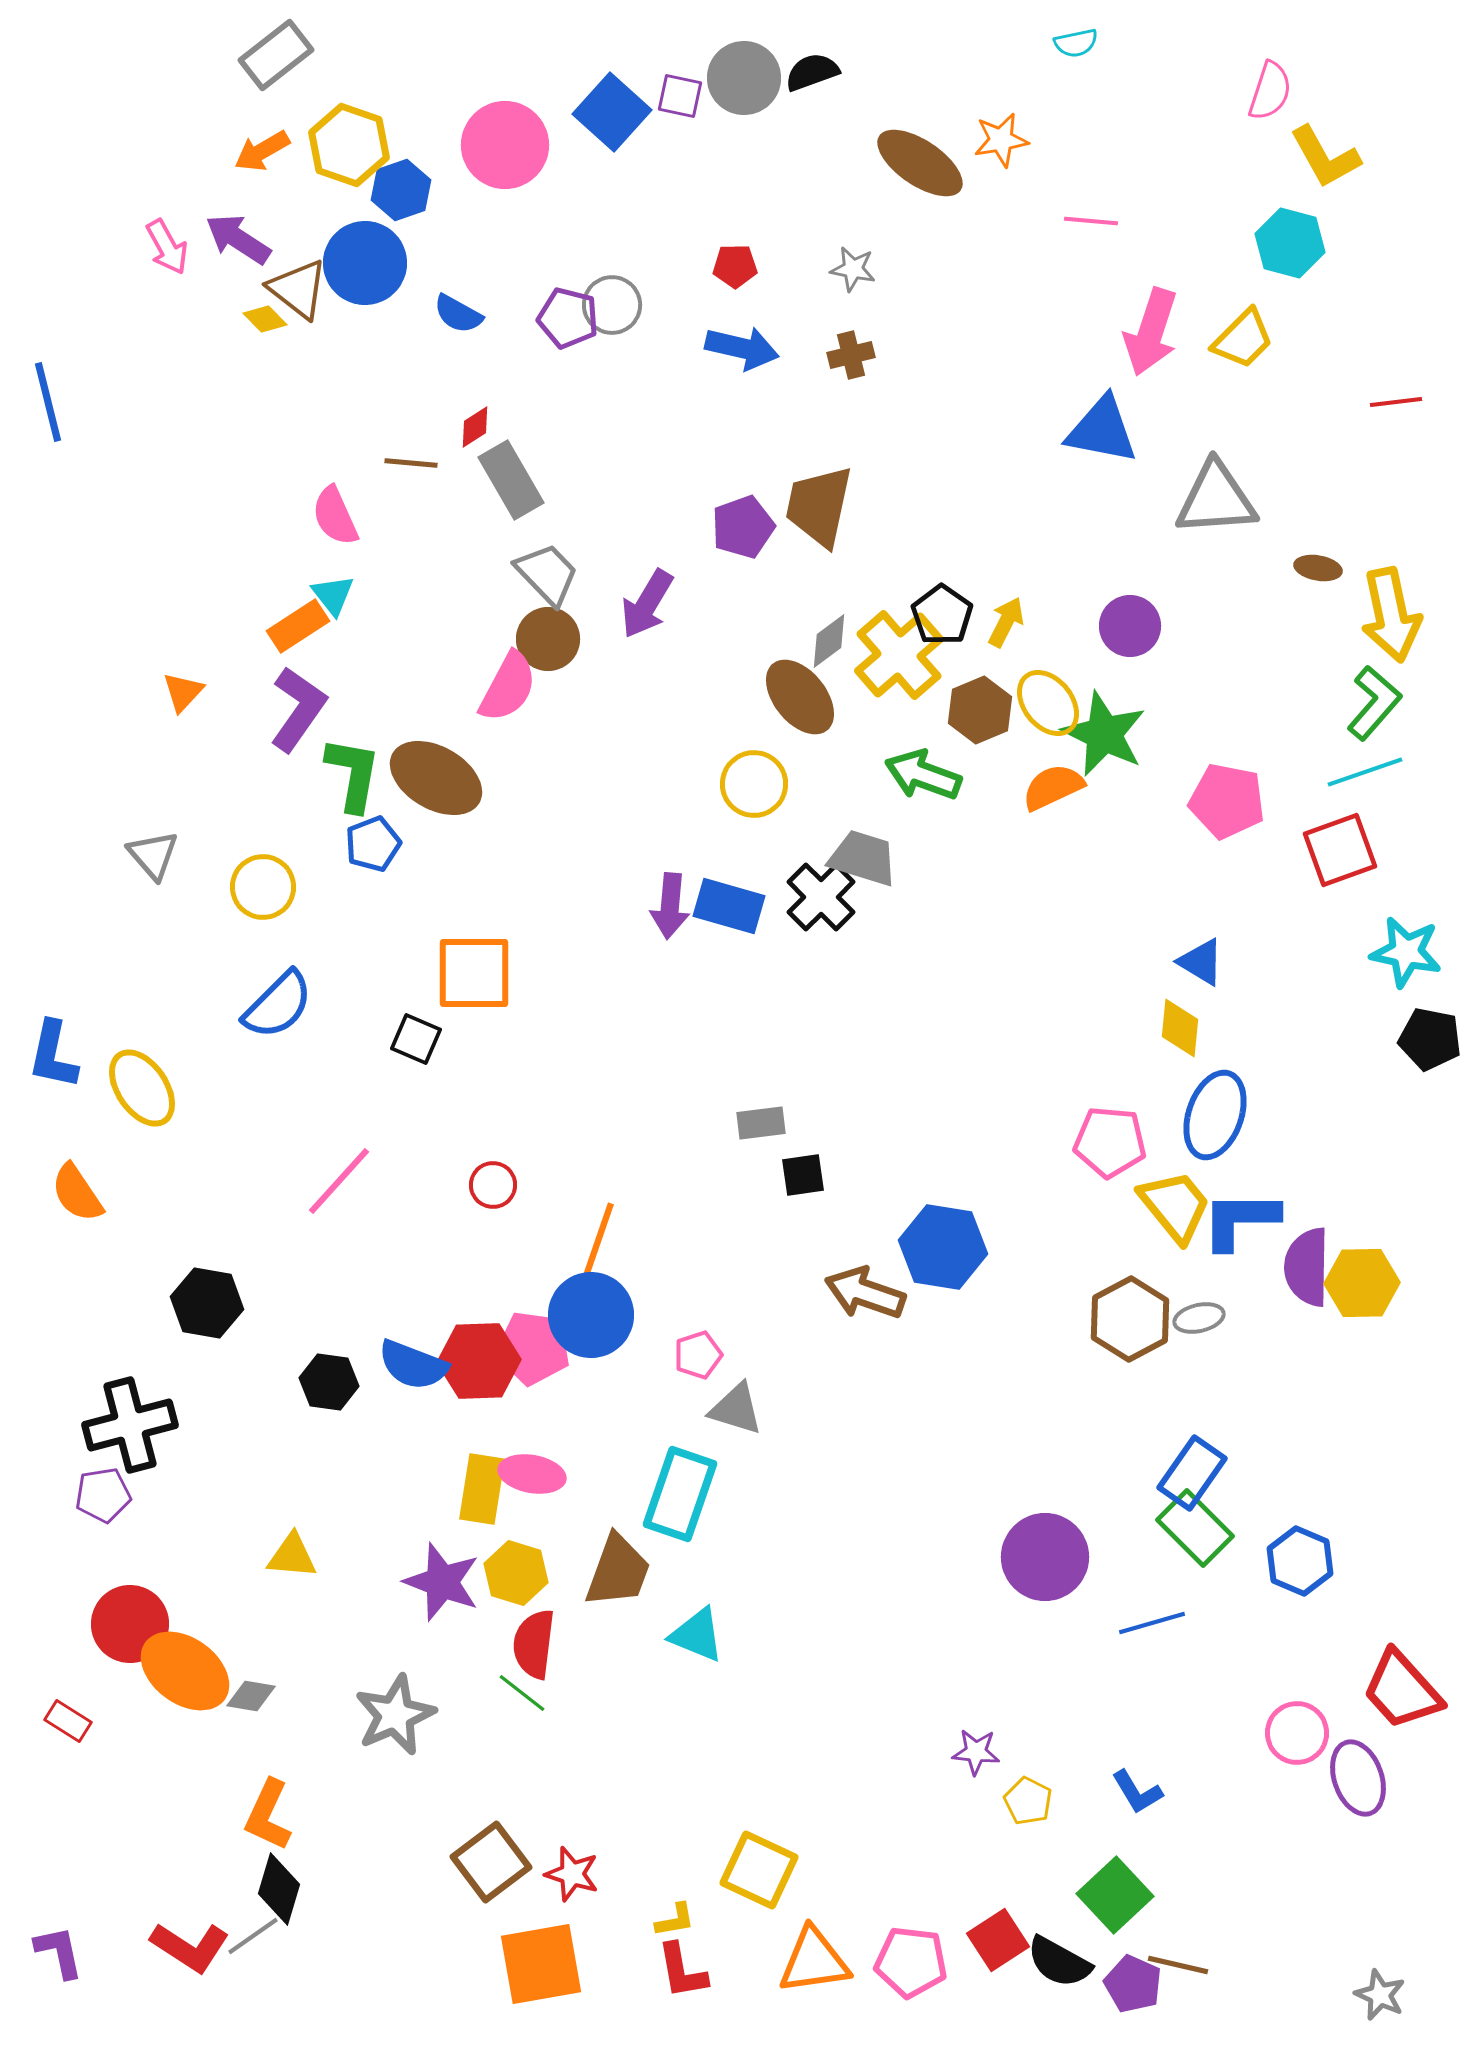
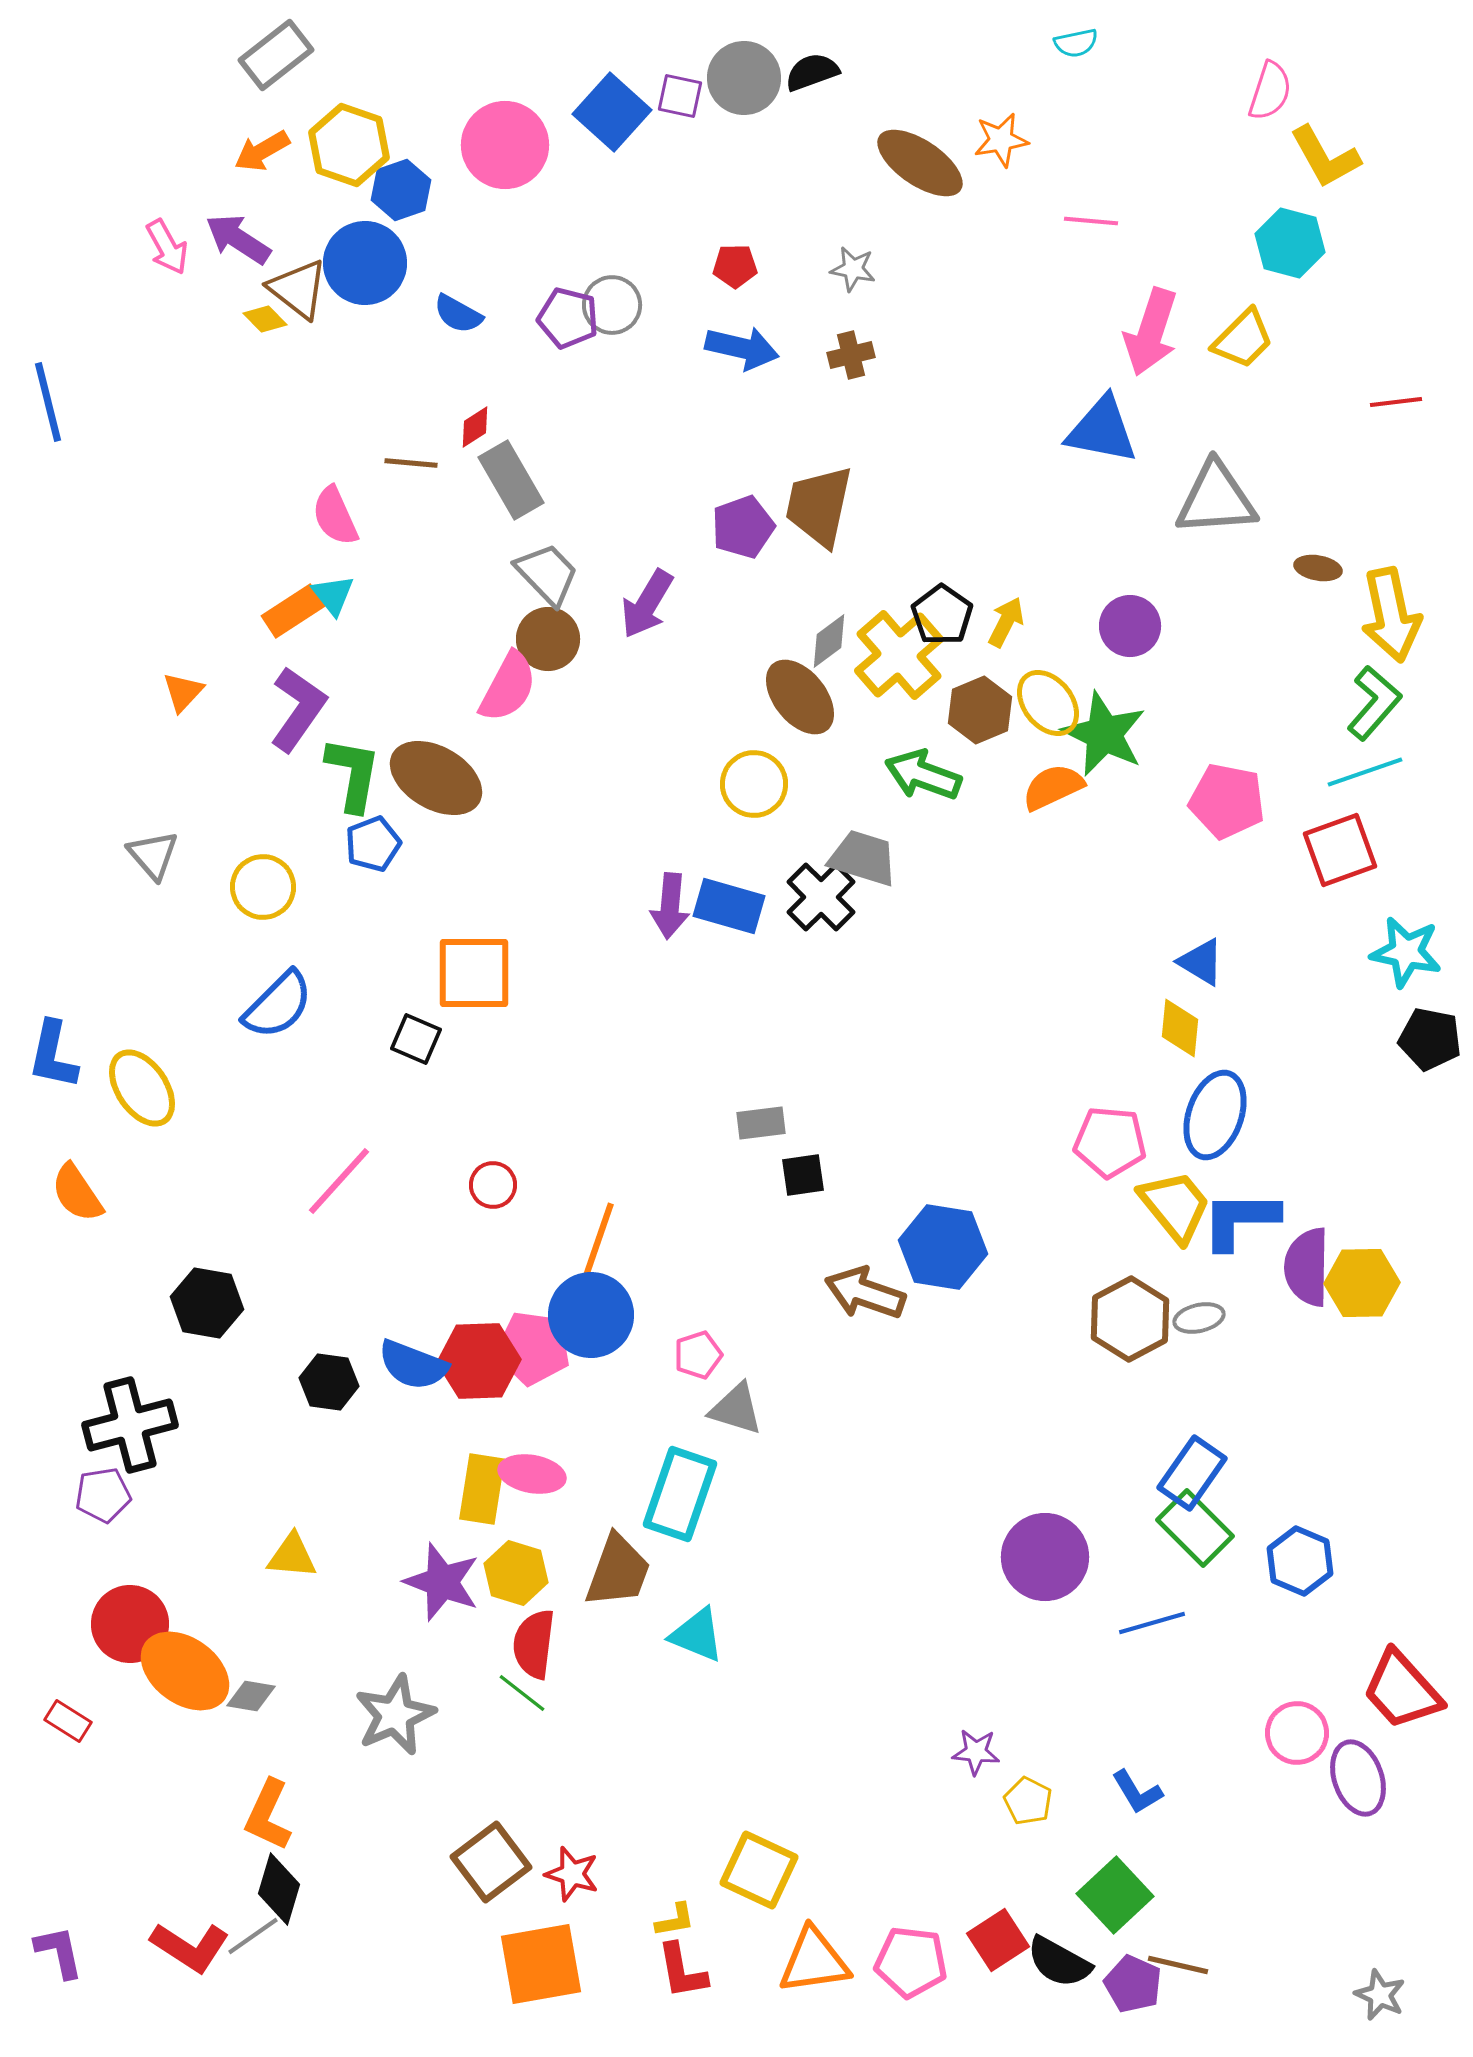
orange rectangle at (298, 626): moved 5 px left, 15 px up
